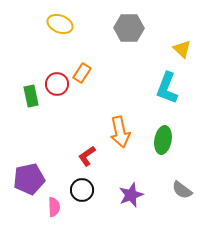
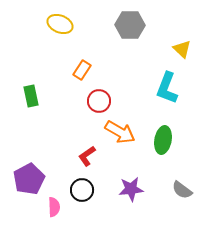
gray hexagon: moved 1 px right, 3 px up
orange rectangle: moved 3 px up
red circle: moved 42 px right, 17 px down
orange arrow: rotated 48 degrees counterclockwise
purple pentagon: rotated 16 degrees counterclockwise
purple star: moved 6 px up; rotated 15 degrees clockwise
